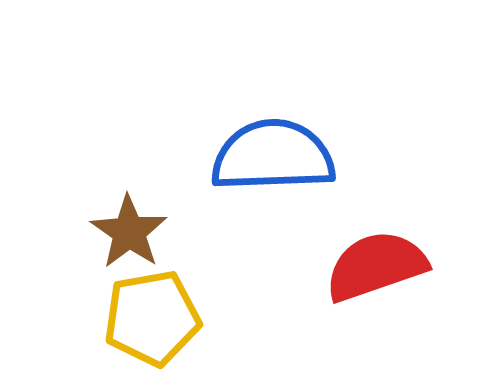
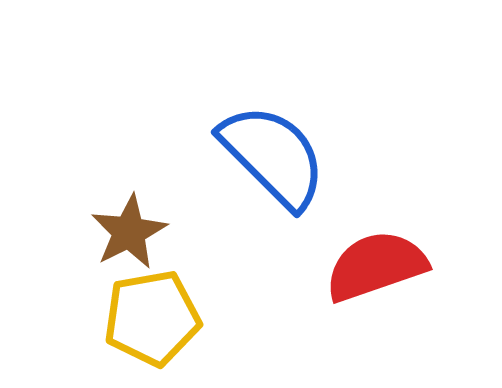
blue semicircle: rotated 47 degrees clockwise
brown star: rotated 10 degrees clockwise
